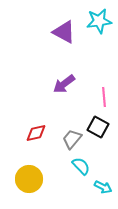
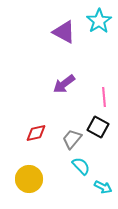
cyan star: rotated 25 degrees counterclockwise
